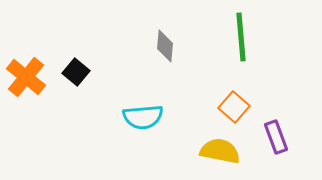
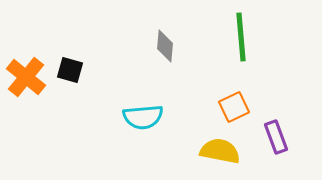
black square: moved 6 px left, 2 px up; rotated 24 degrees counterclockwise
orange square: rotated 24 degrees clockwise
